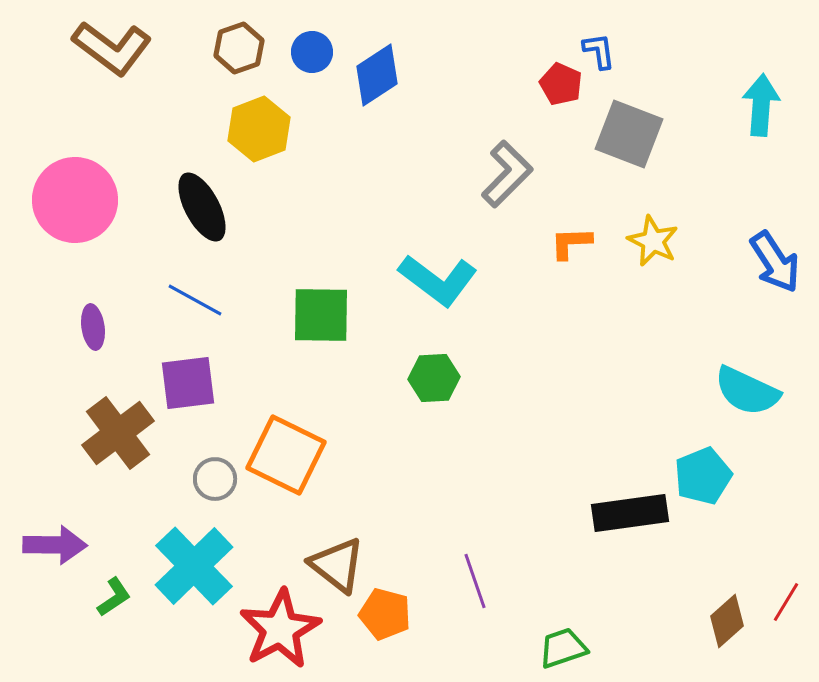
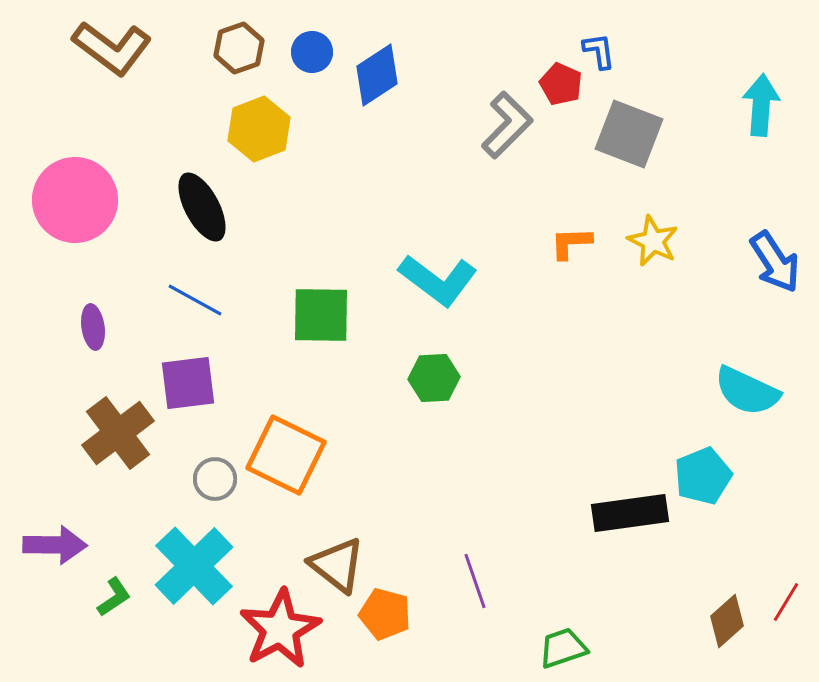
gray L-shape: moved 49 px up
